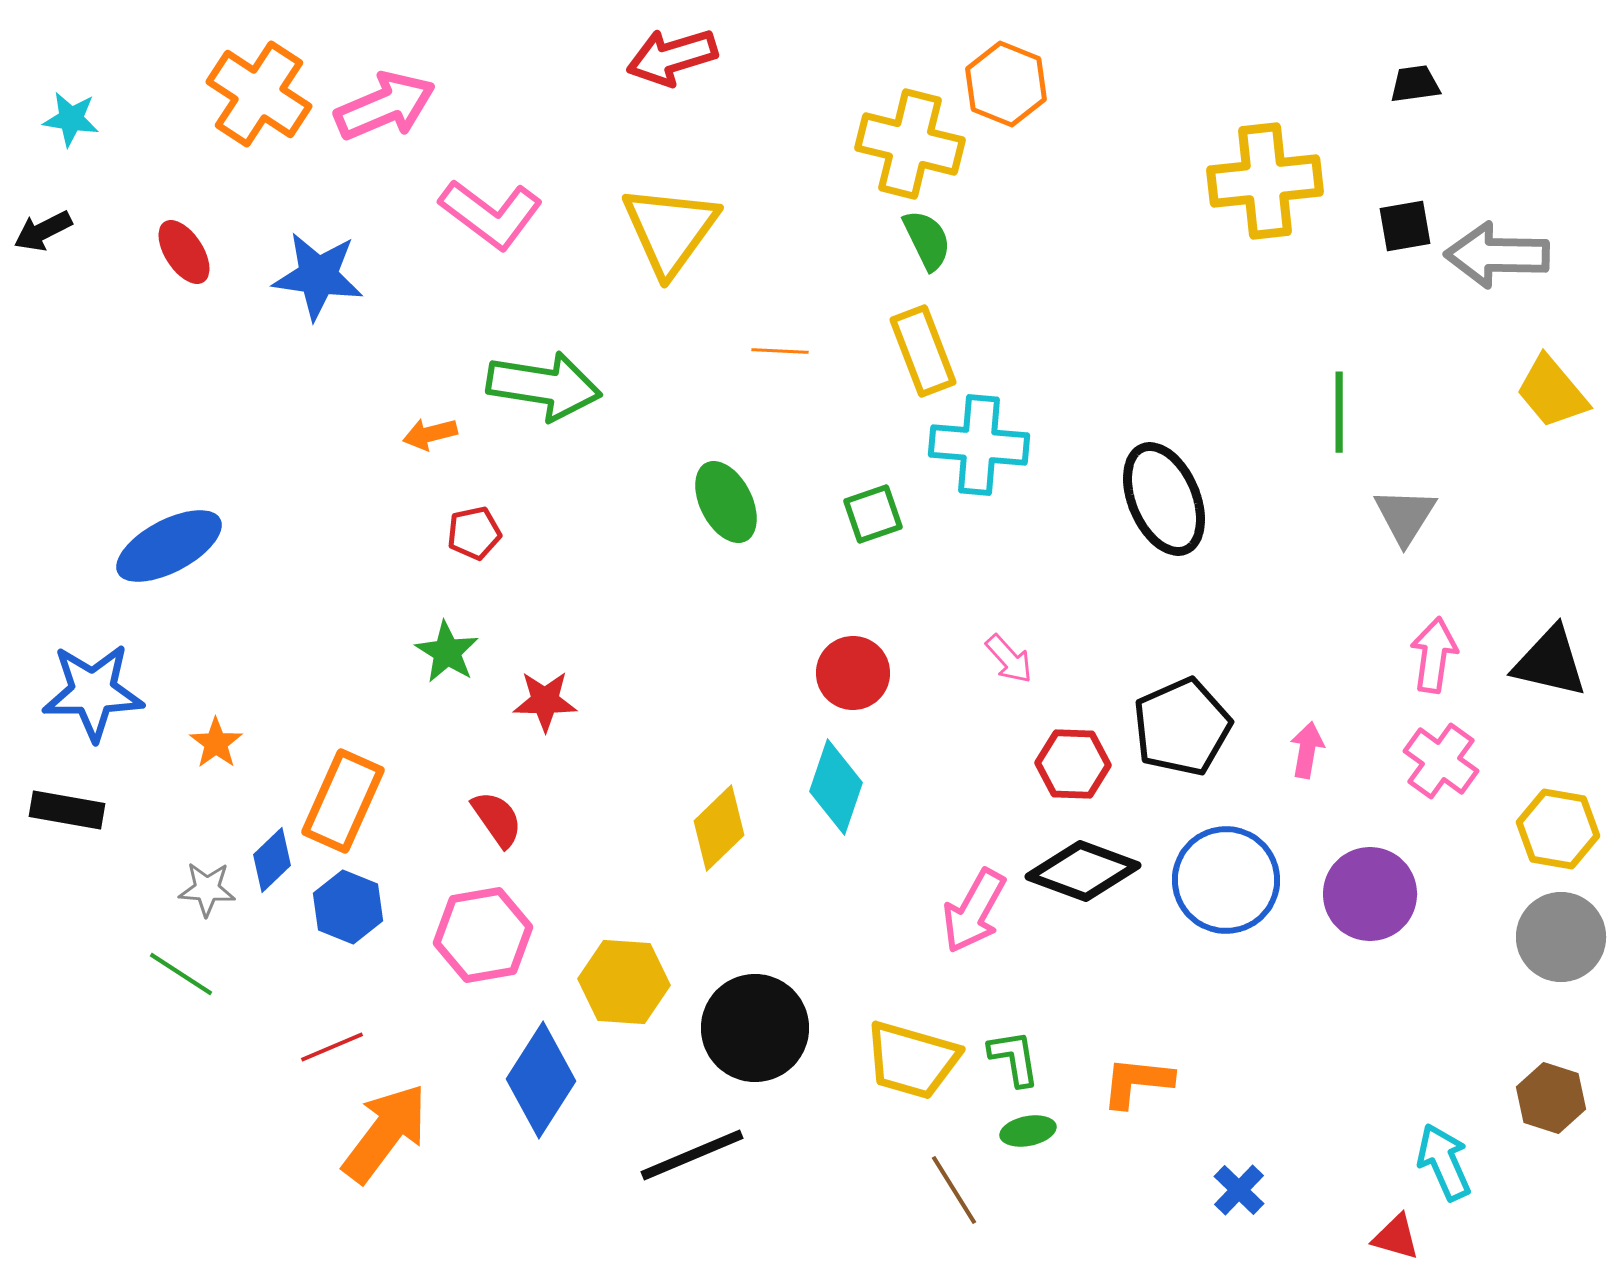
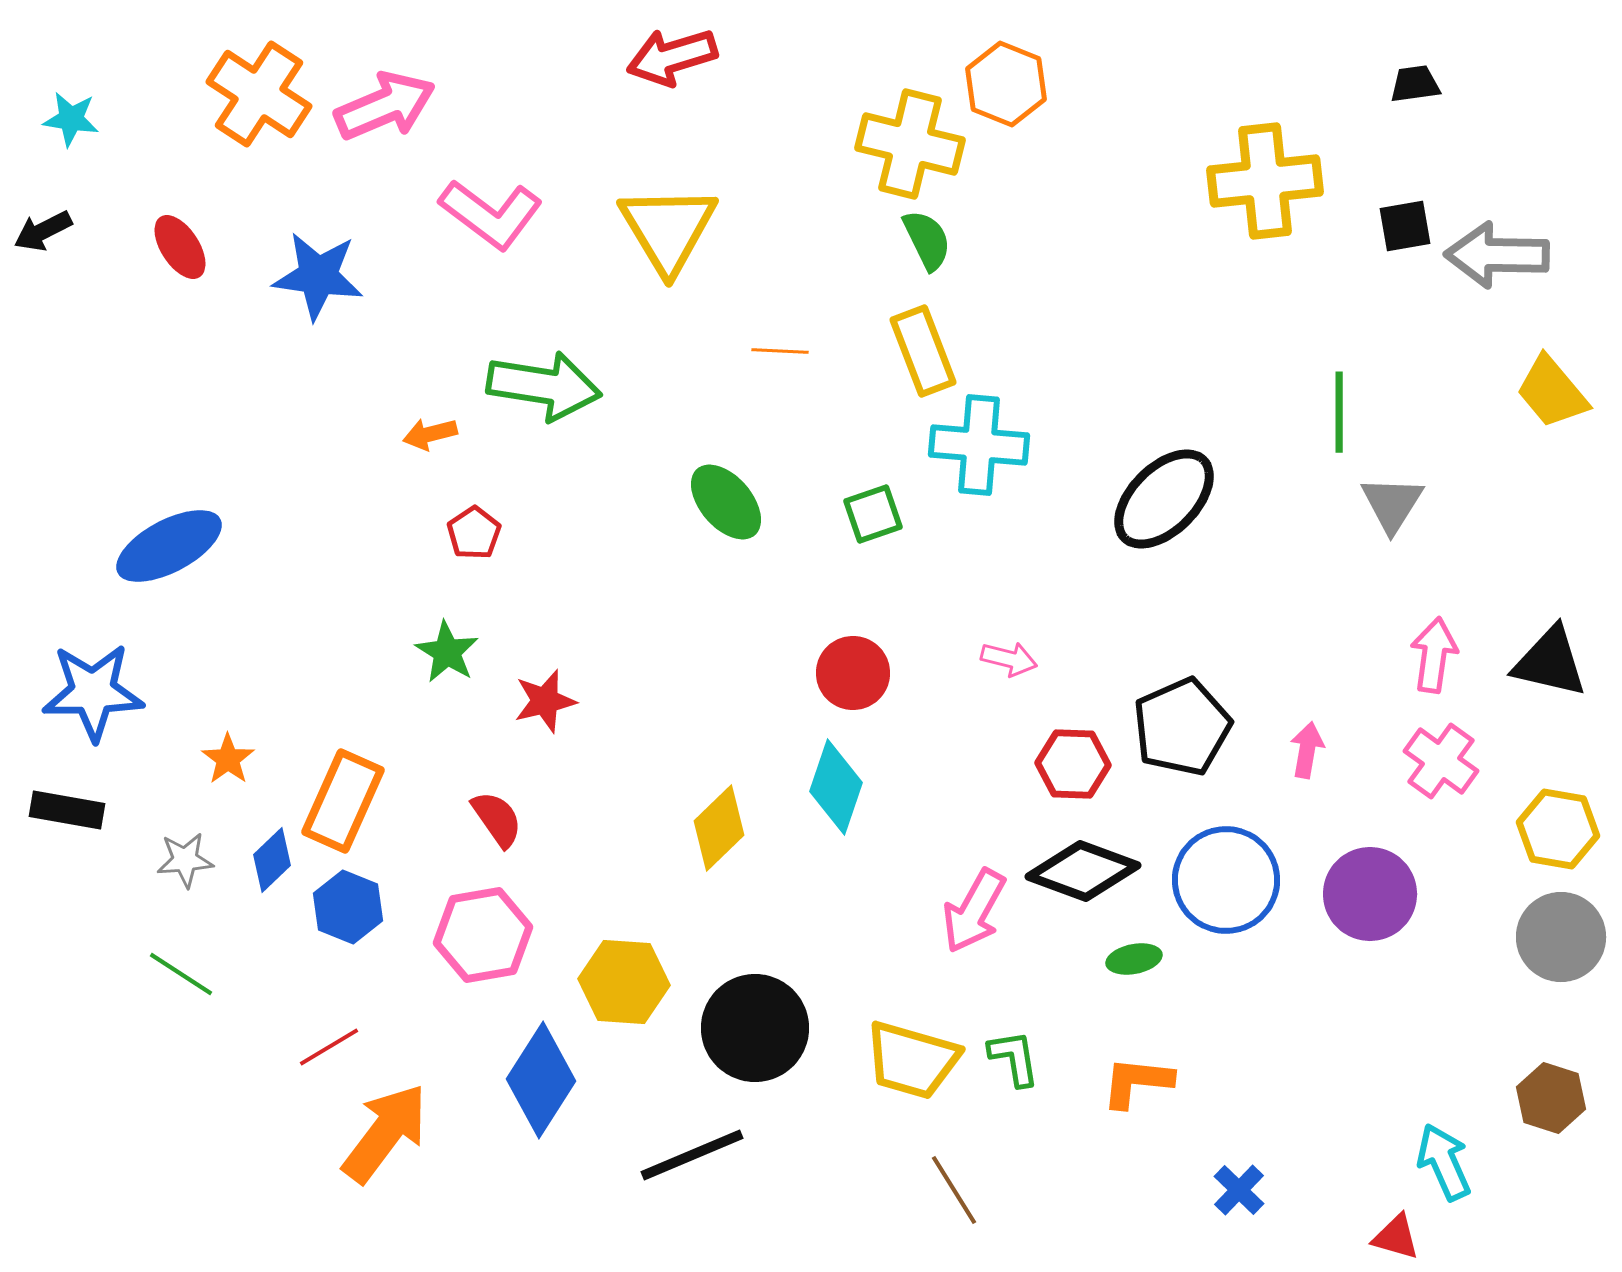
yellow triangle at (670, 230): moved 2 px left, 1 px up; rotated 7 degrees counterclockwise
red ellipse at (184, 252): moved 4 px left, 5 px up
black ellipse at (1164, 499): rotated 68 degrees clockwise
green ellipse at (726, 502): rotated 14 degrees counterclockwise
gray triangle at (1405, 516): moved 13 px left, 12 px up
red pentagon at (474, 533): rotated 22 degrees counterclockwise
pink arrow at (1009, 659): rotated 34 degrees counterclockwise
red star at (545, 701): rotated 14 degrees counterclockwise
orange star at (216, 743): moved 12 px right, 16 px down
gray star at (207, 889): moved 22 px left, 29 px up; rotated 8 degrees counterclockwise
red line at (332, 1047): moved 3 px left; rotated 8 degrees counterclockwise
green ellipse at (1028, 1131): moved 106 px right, 172 px up
